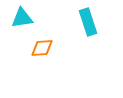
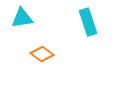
orange diamond: moved 6 px down; rotated 40 degrees clockwise
